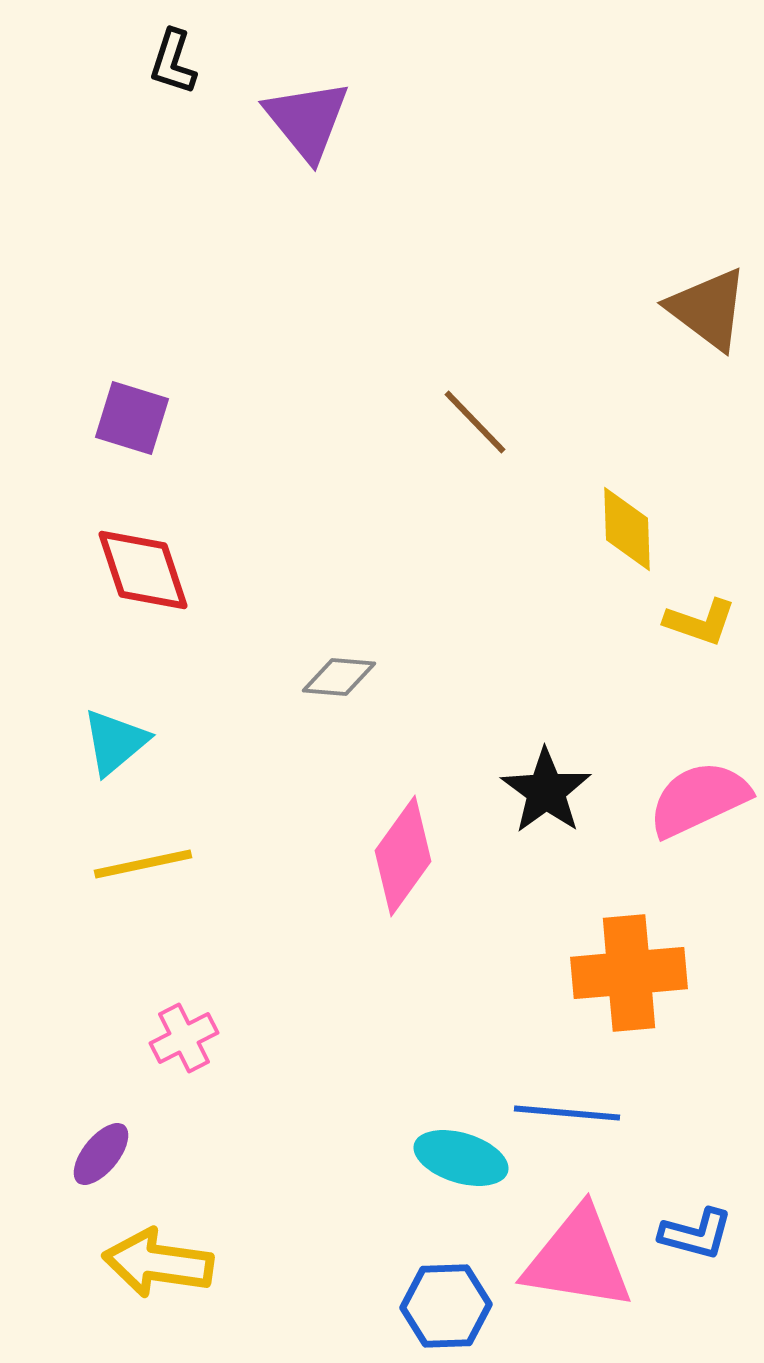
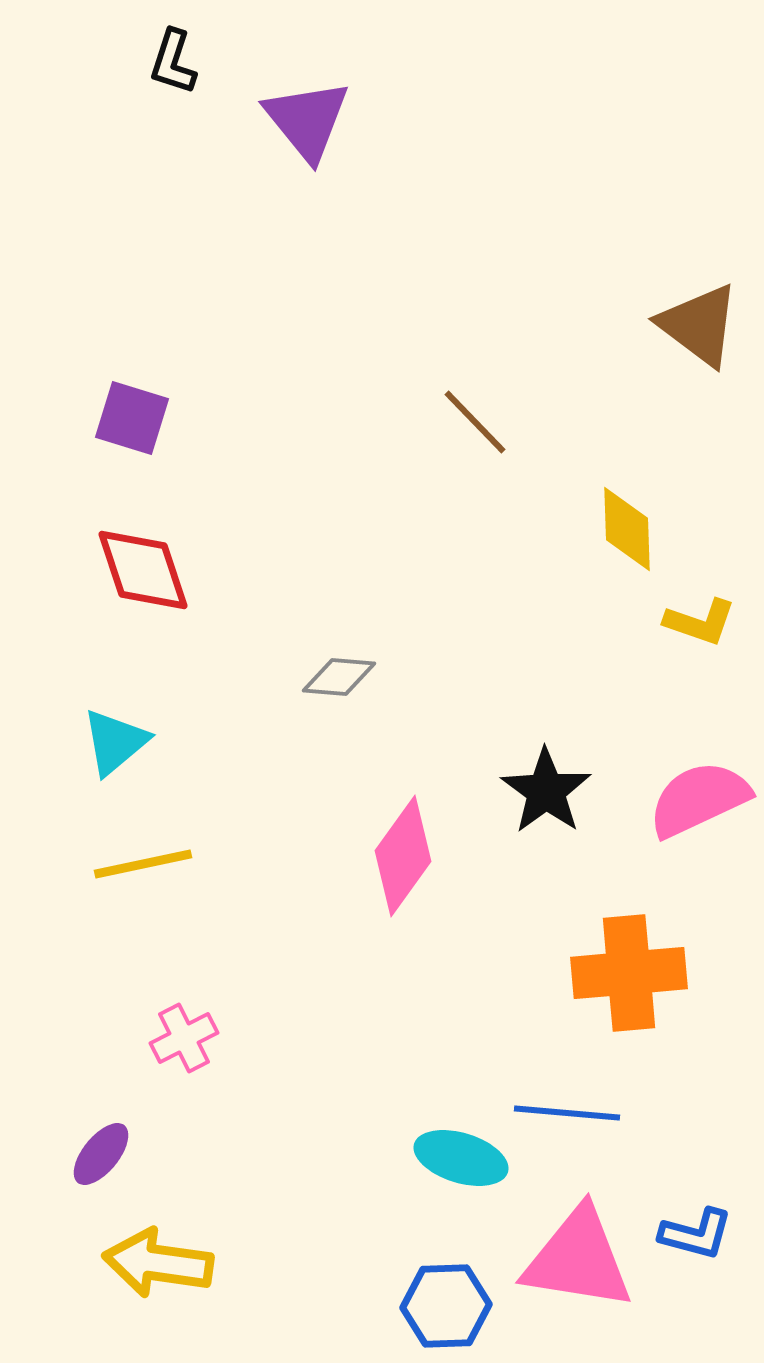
brown triangle: moved 9 px left, 16 px down
